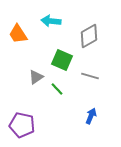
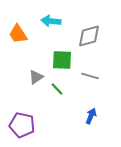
gray diamond: rotated 15 degrees clockwise
green square: rotated 20 degrees counterclockwise
